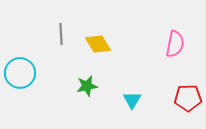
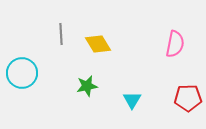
cyan circle: moved 2 px right
